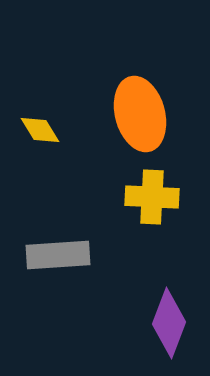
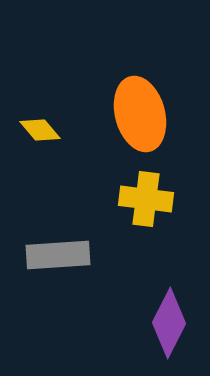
yellow diamond: rotated 9 degrees counterclockwise
yellow cross: moved 6 px left, 2 px down; rotated 4 degrees clockwise
purple diamond: rotated 6 degrees clockwise
